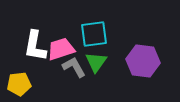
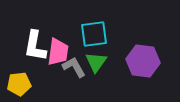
pink trapezoid: moved 3 px left, 3 px down; rotated 116 degrees clockwise
